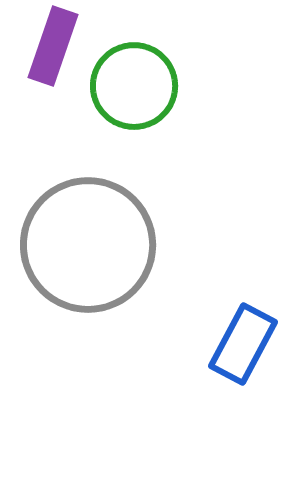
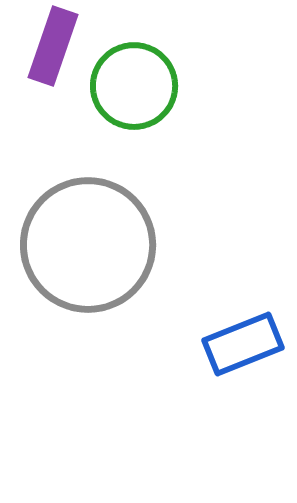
blue rectangle: rotated 40 degrees clockwise
